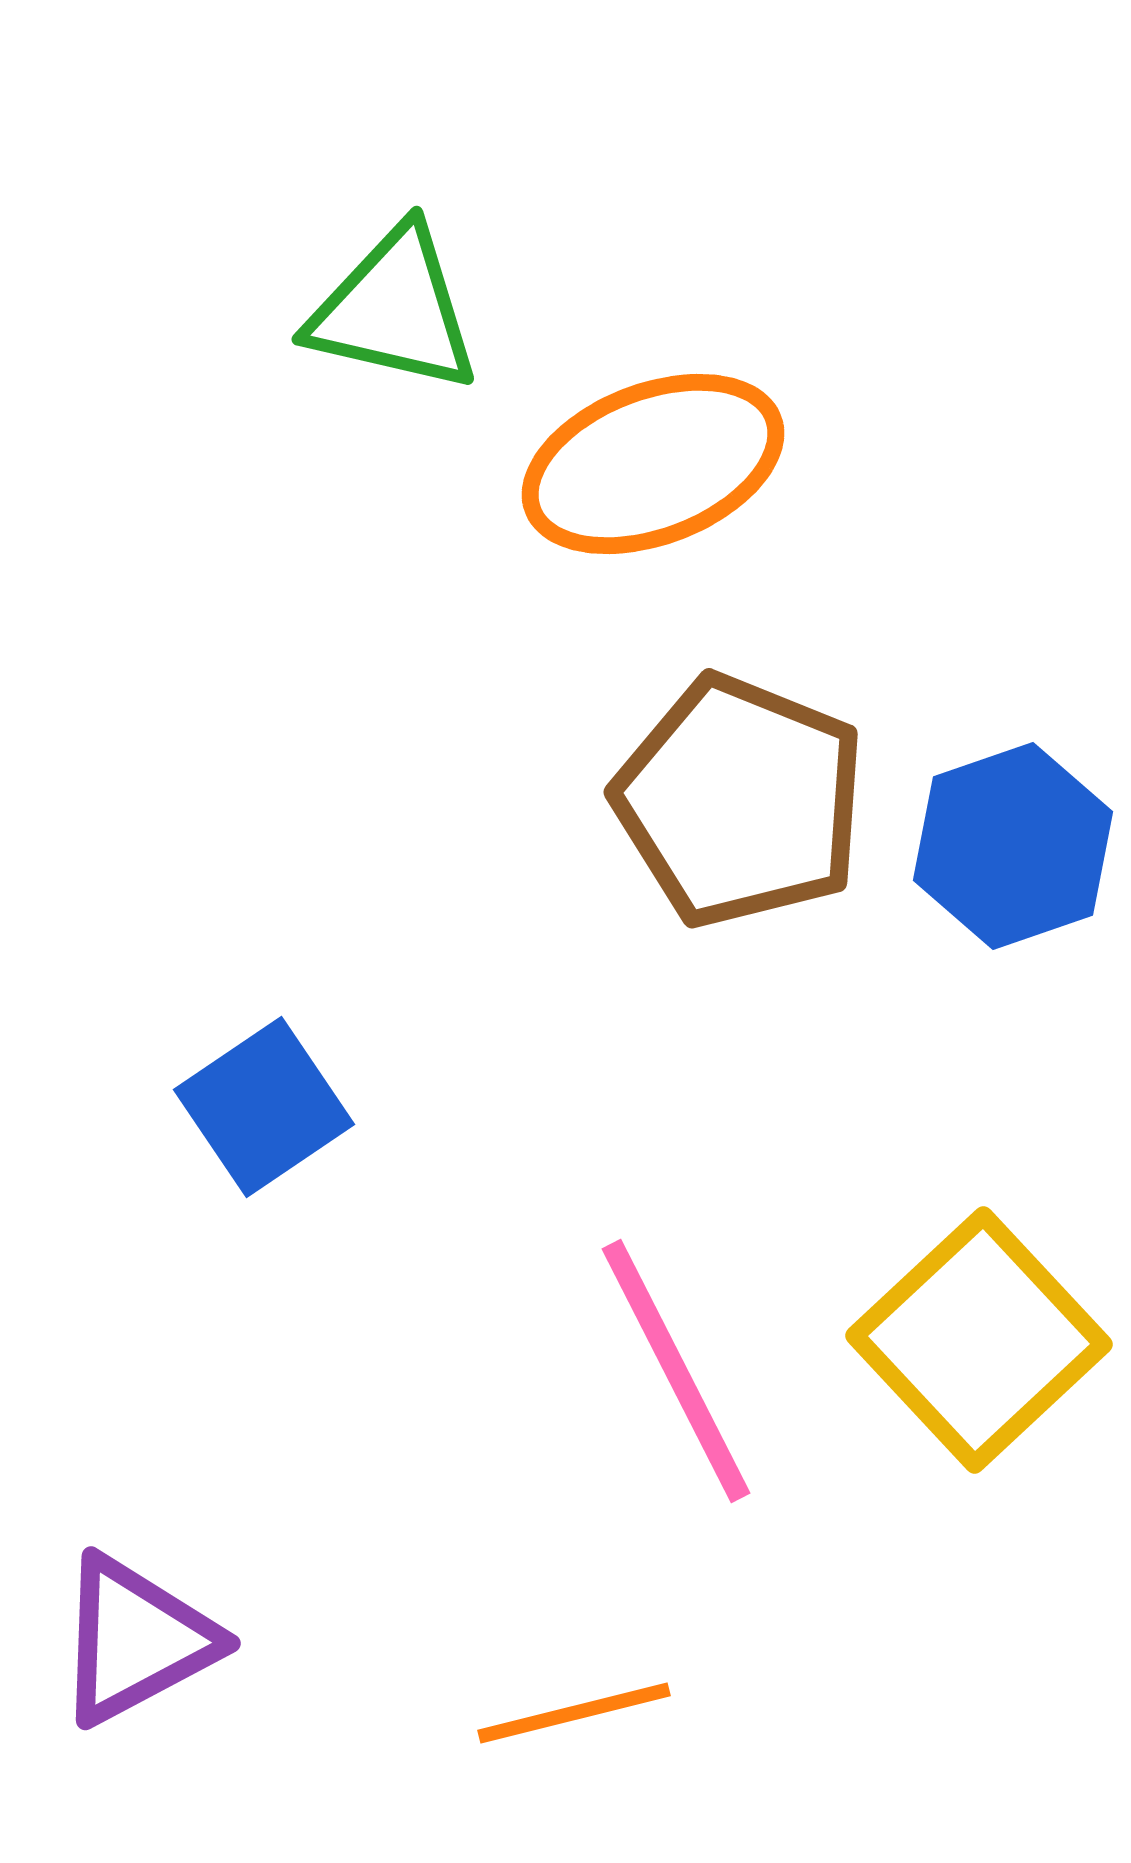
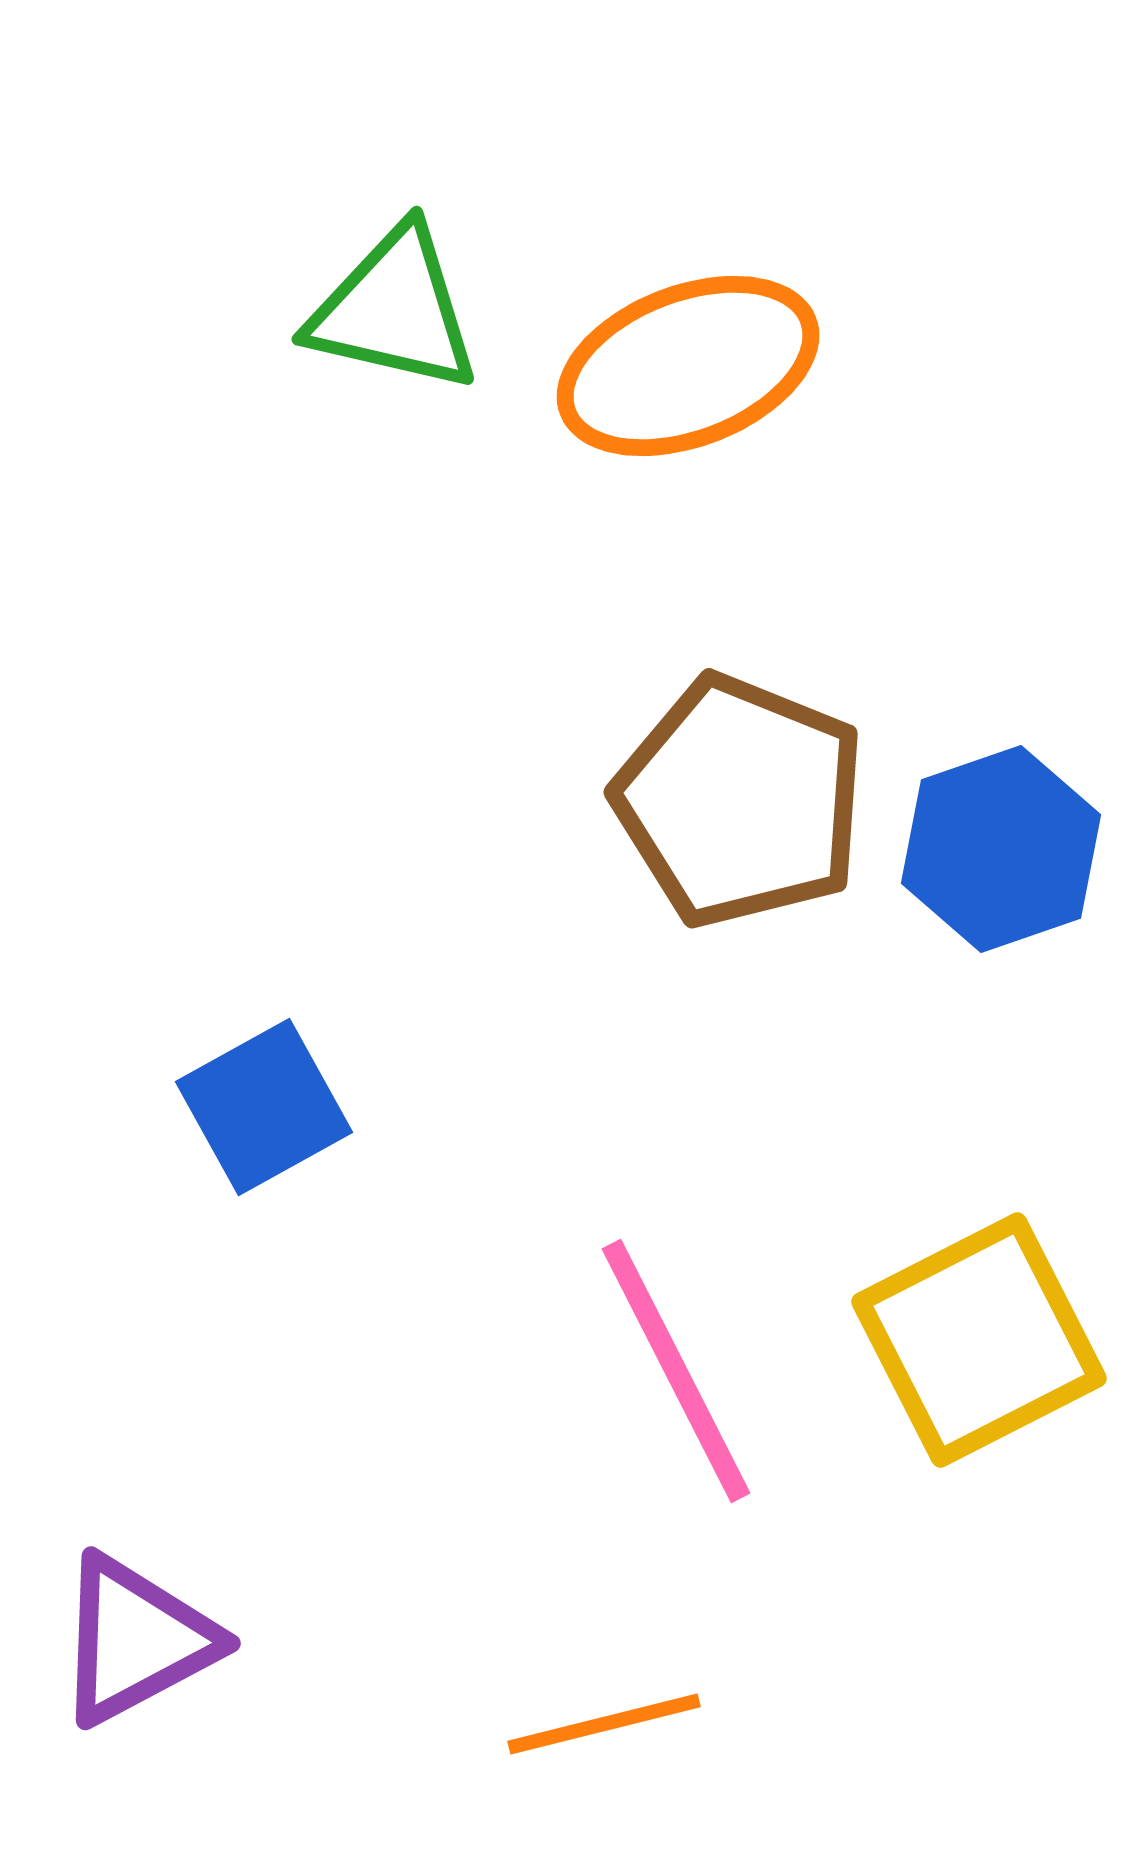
orange ellipse: moved 35 px right, 98 px up
blue hexagon: moved 12 px left, 3 px down
blue square: rotated 5 degrees clockwise
yellow square: rotated 16 degrees clockwise
orange line: moved 30 px right, 11 px down
